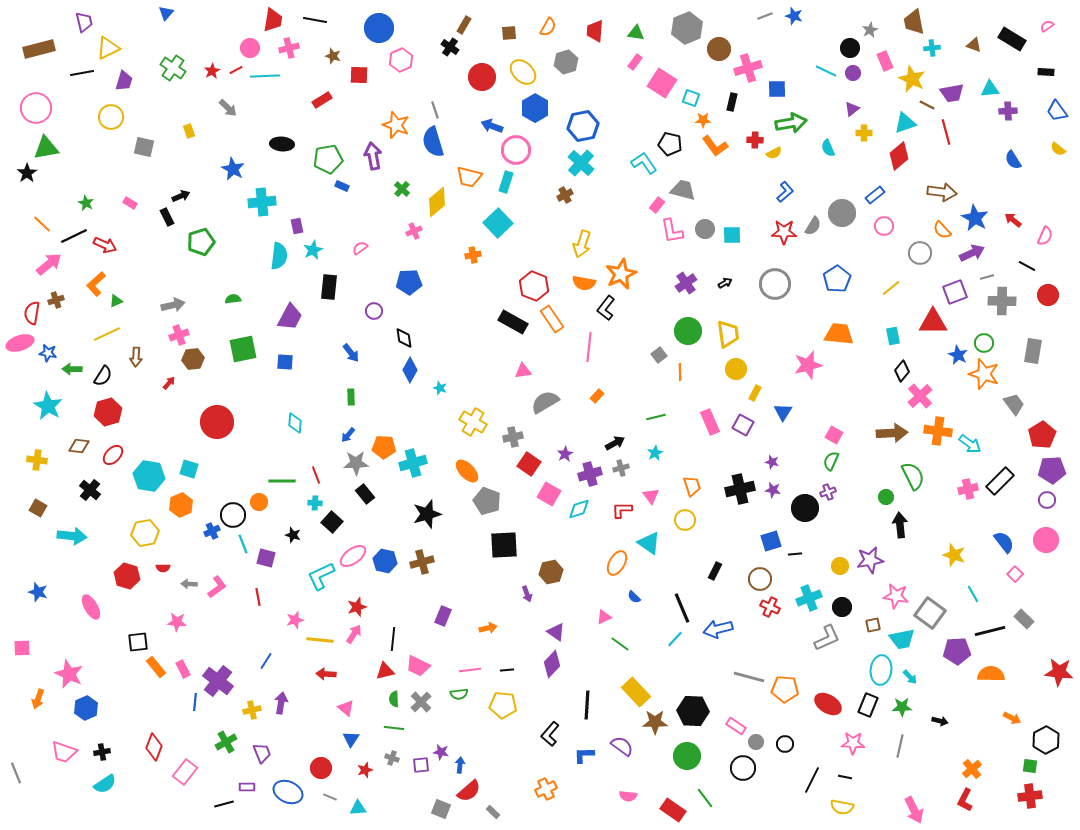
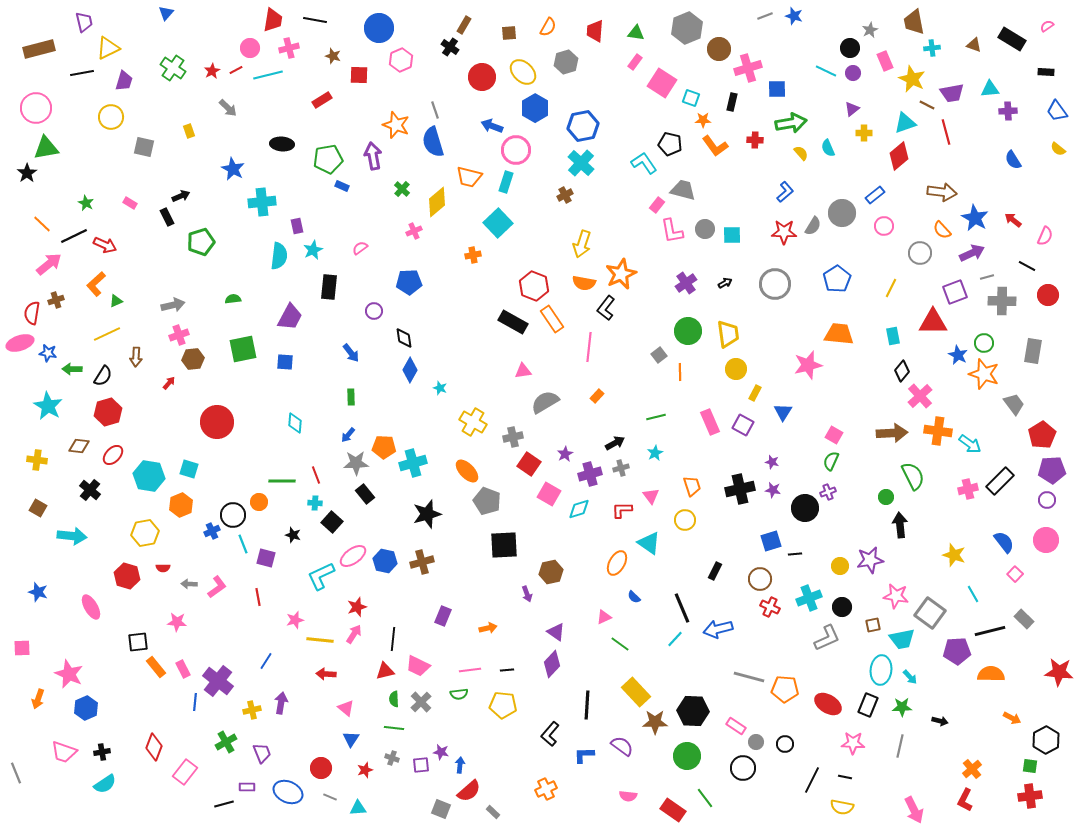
cyan line at (265, 76): moved 3 px right, 1 px up; rotated 12 degrees counterclockwise
yellow semicircle at (774, 153): moved 27 px right; rotated 105 degrees counterclockwise
yellow line at (891, 288): rotated 24 degrees counterclockwise
